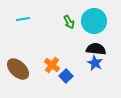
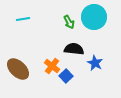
cyan circle: moved 4 px up
black semicircle: moved 22 px left
orange cross: moved 1 px down
